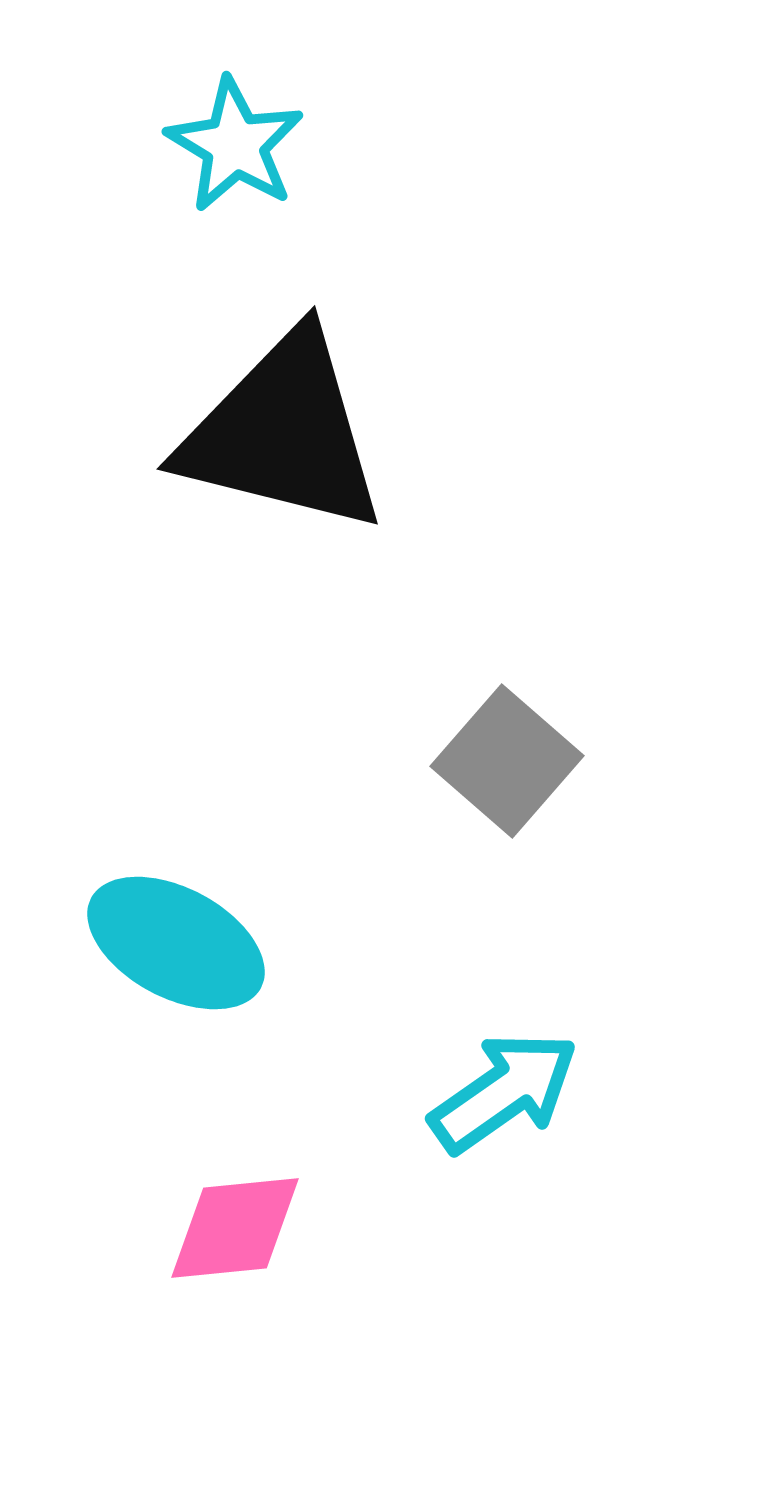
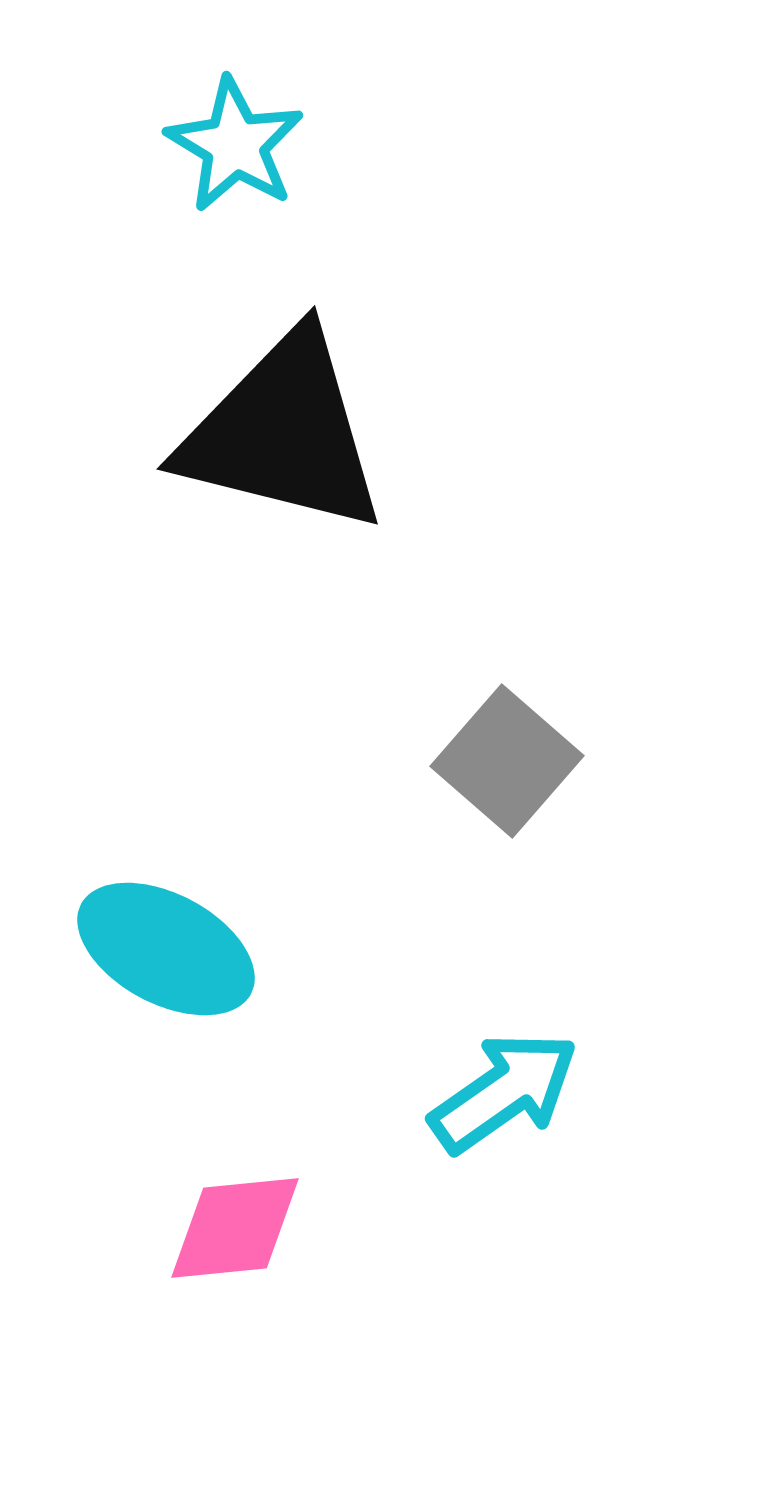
cyan ellipse: moved 10 px left, 6 px down
